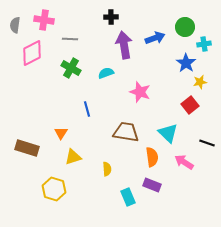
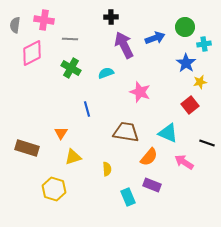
purple arrow: rotated 16 degrees counterclockwise
cyan triangle: rotated 20 degrees counterclockwise
orange semicircle: moved 3 px left; rotated 48 degrees clockwise
